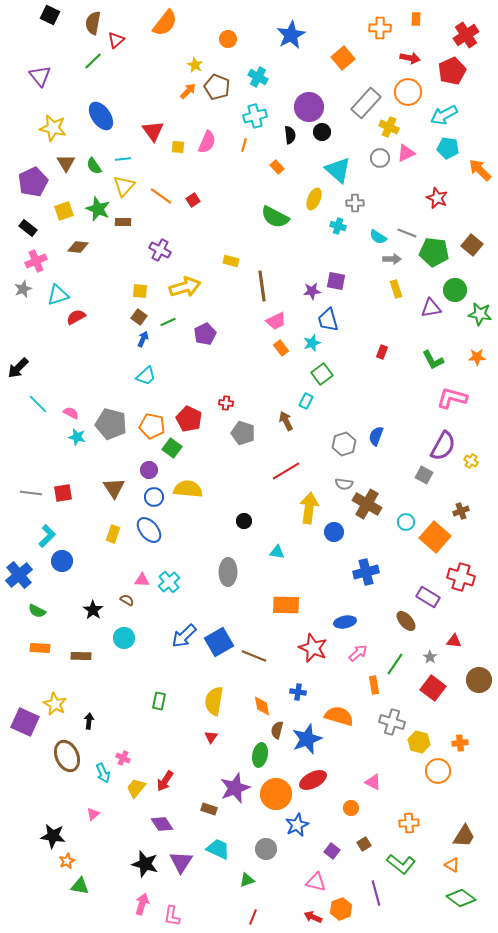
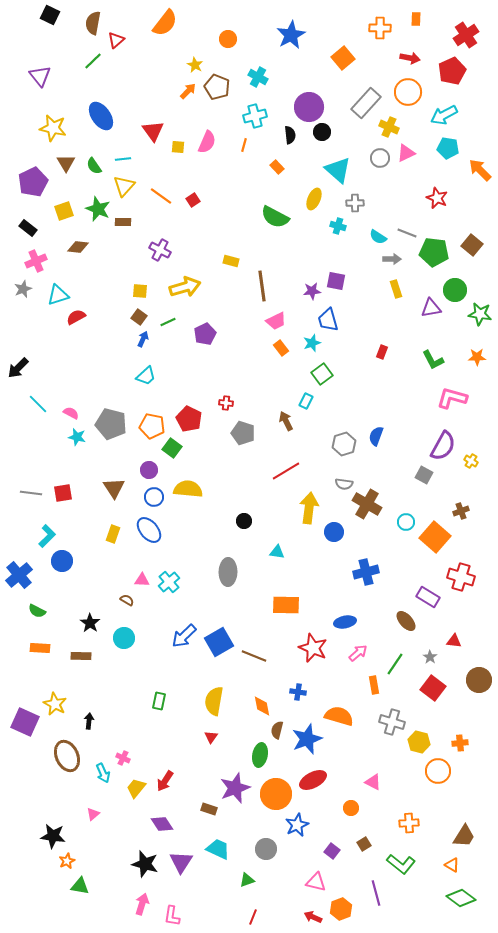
black star at (93, 610): moved 3 px left, 13 px down
